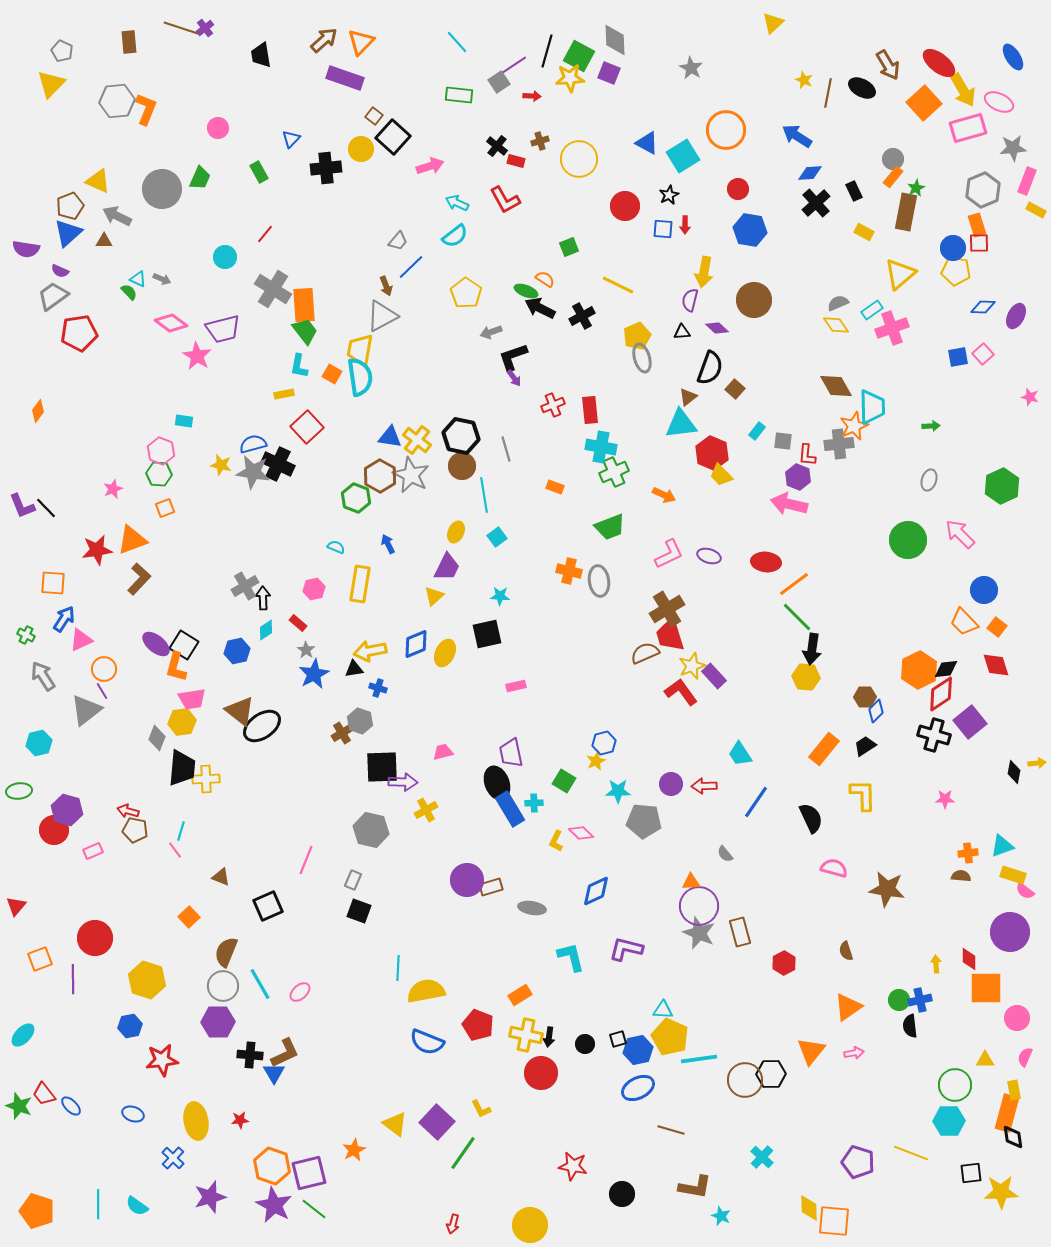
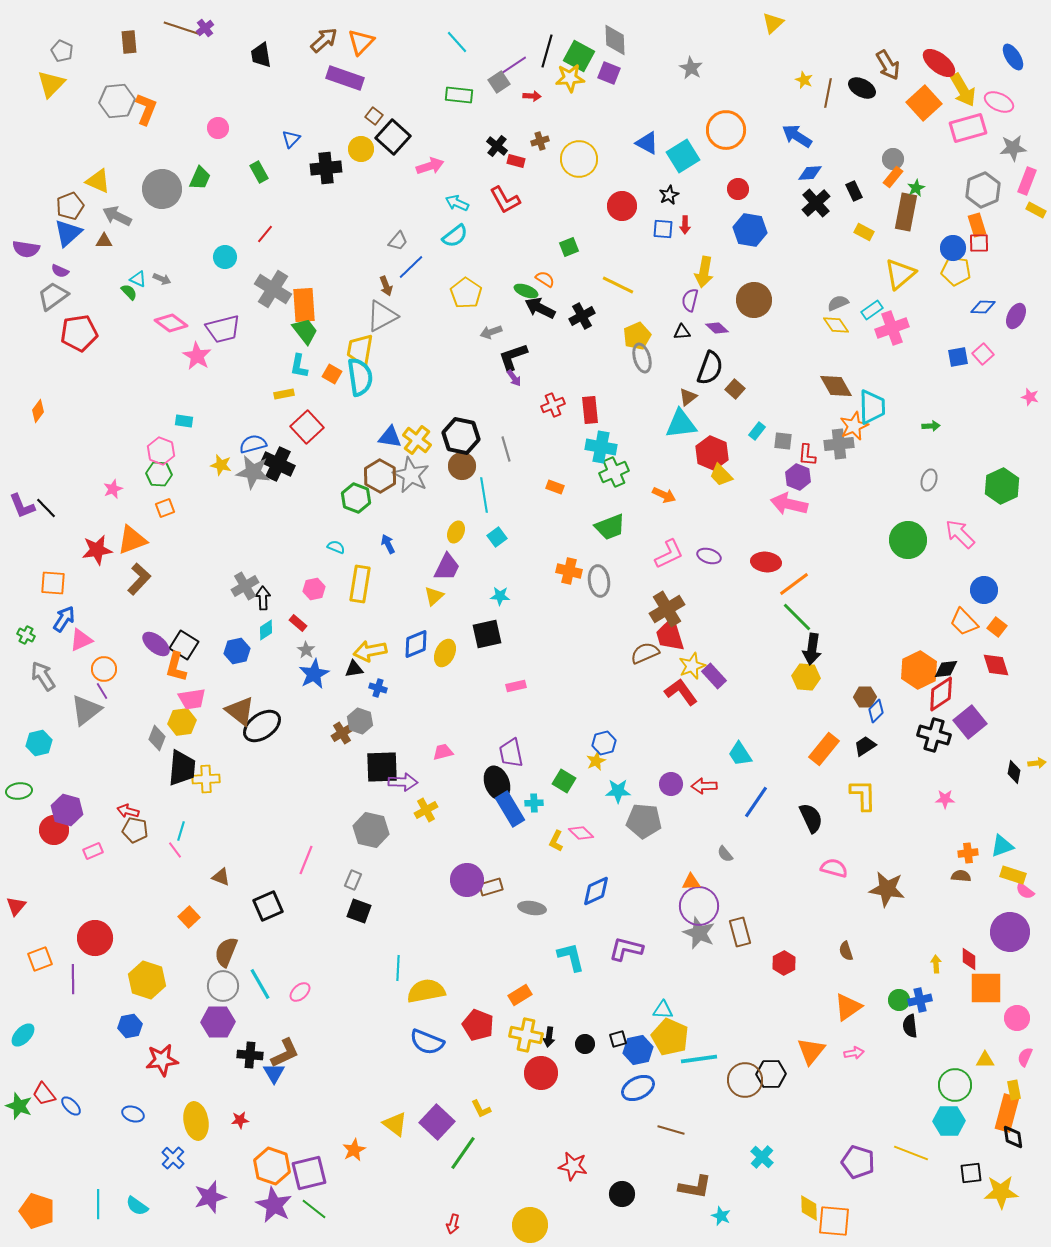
red circle at (625, 206): moved 3 px left
